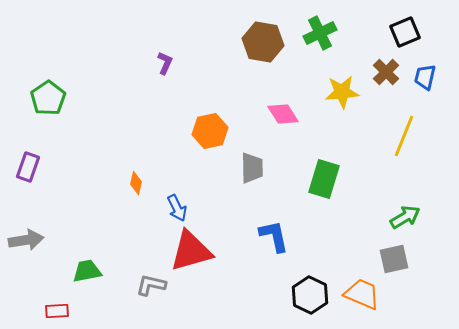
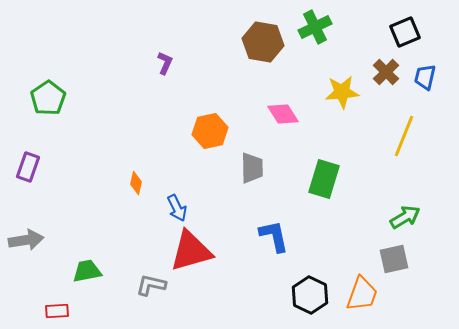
green cross: moved 5 px left, 6 px up
orange trapezoid: rotated 87 degrees clockwise
